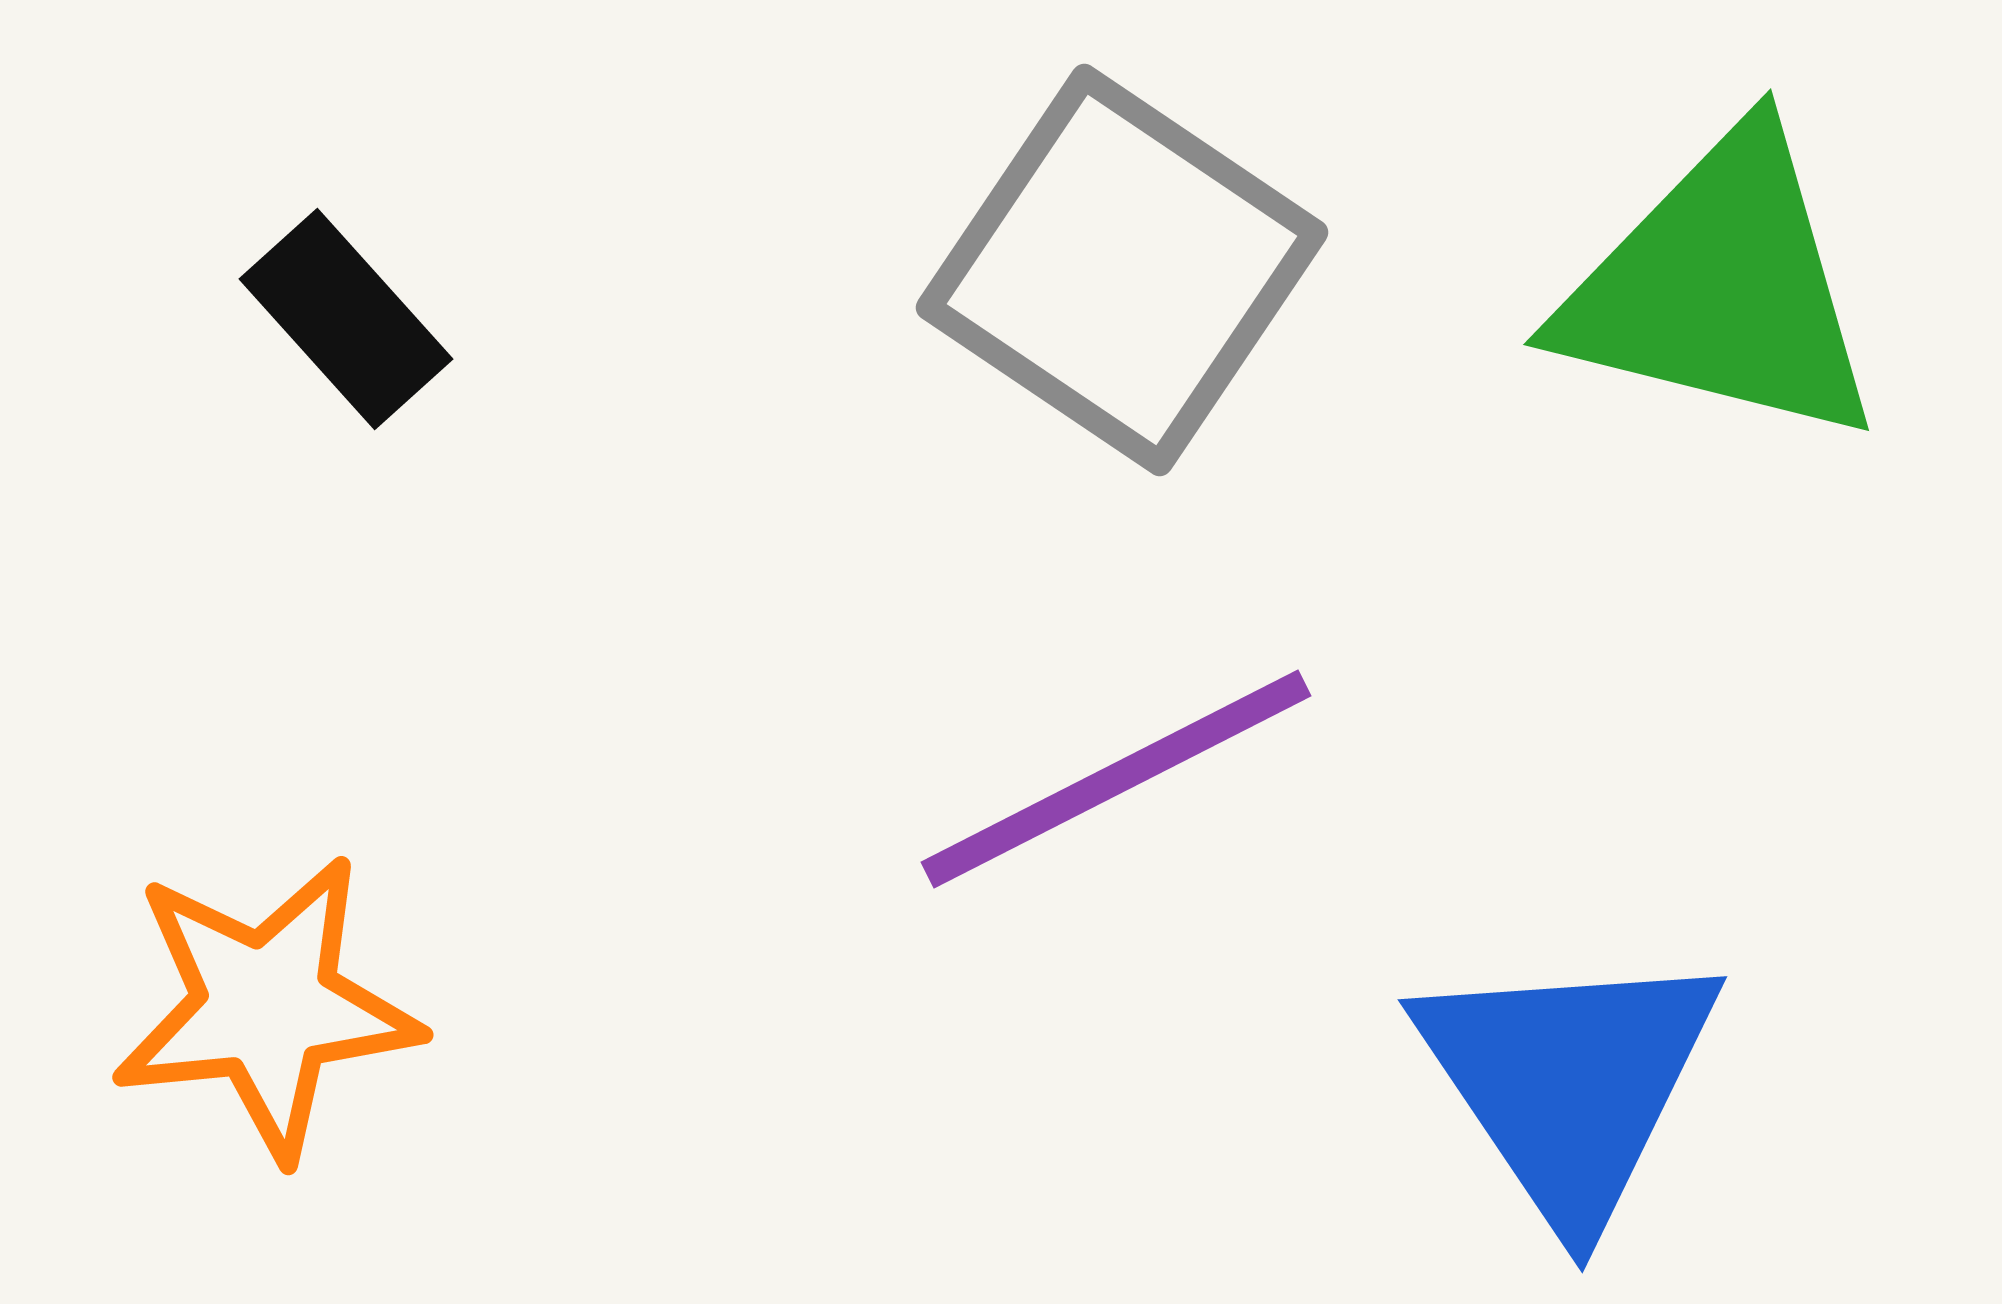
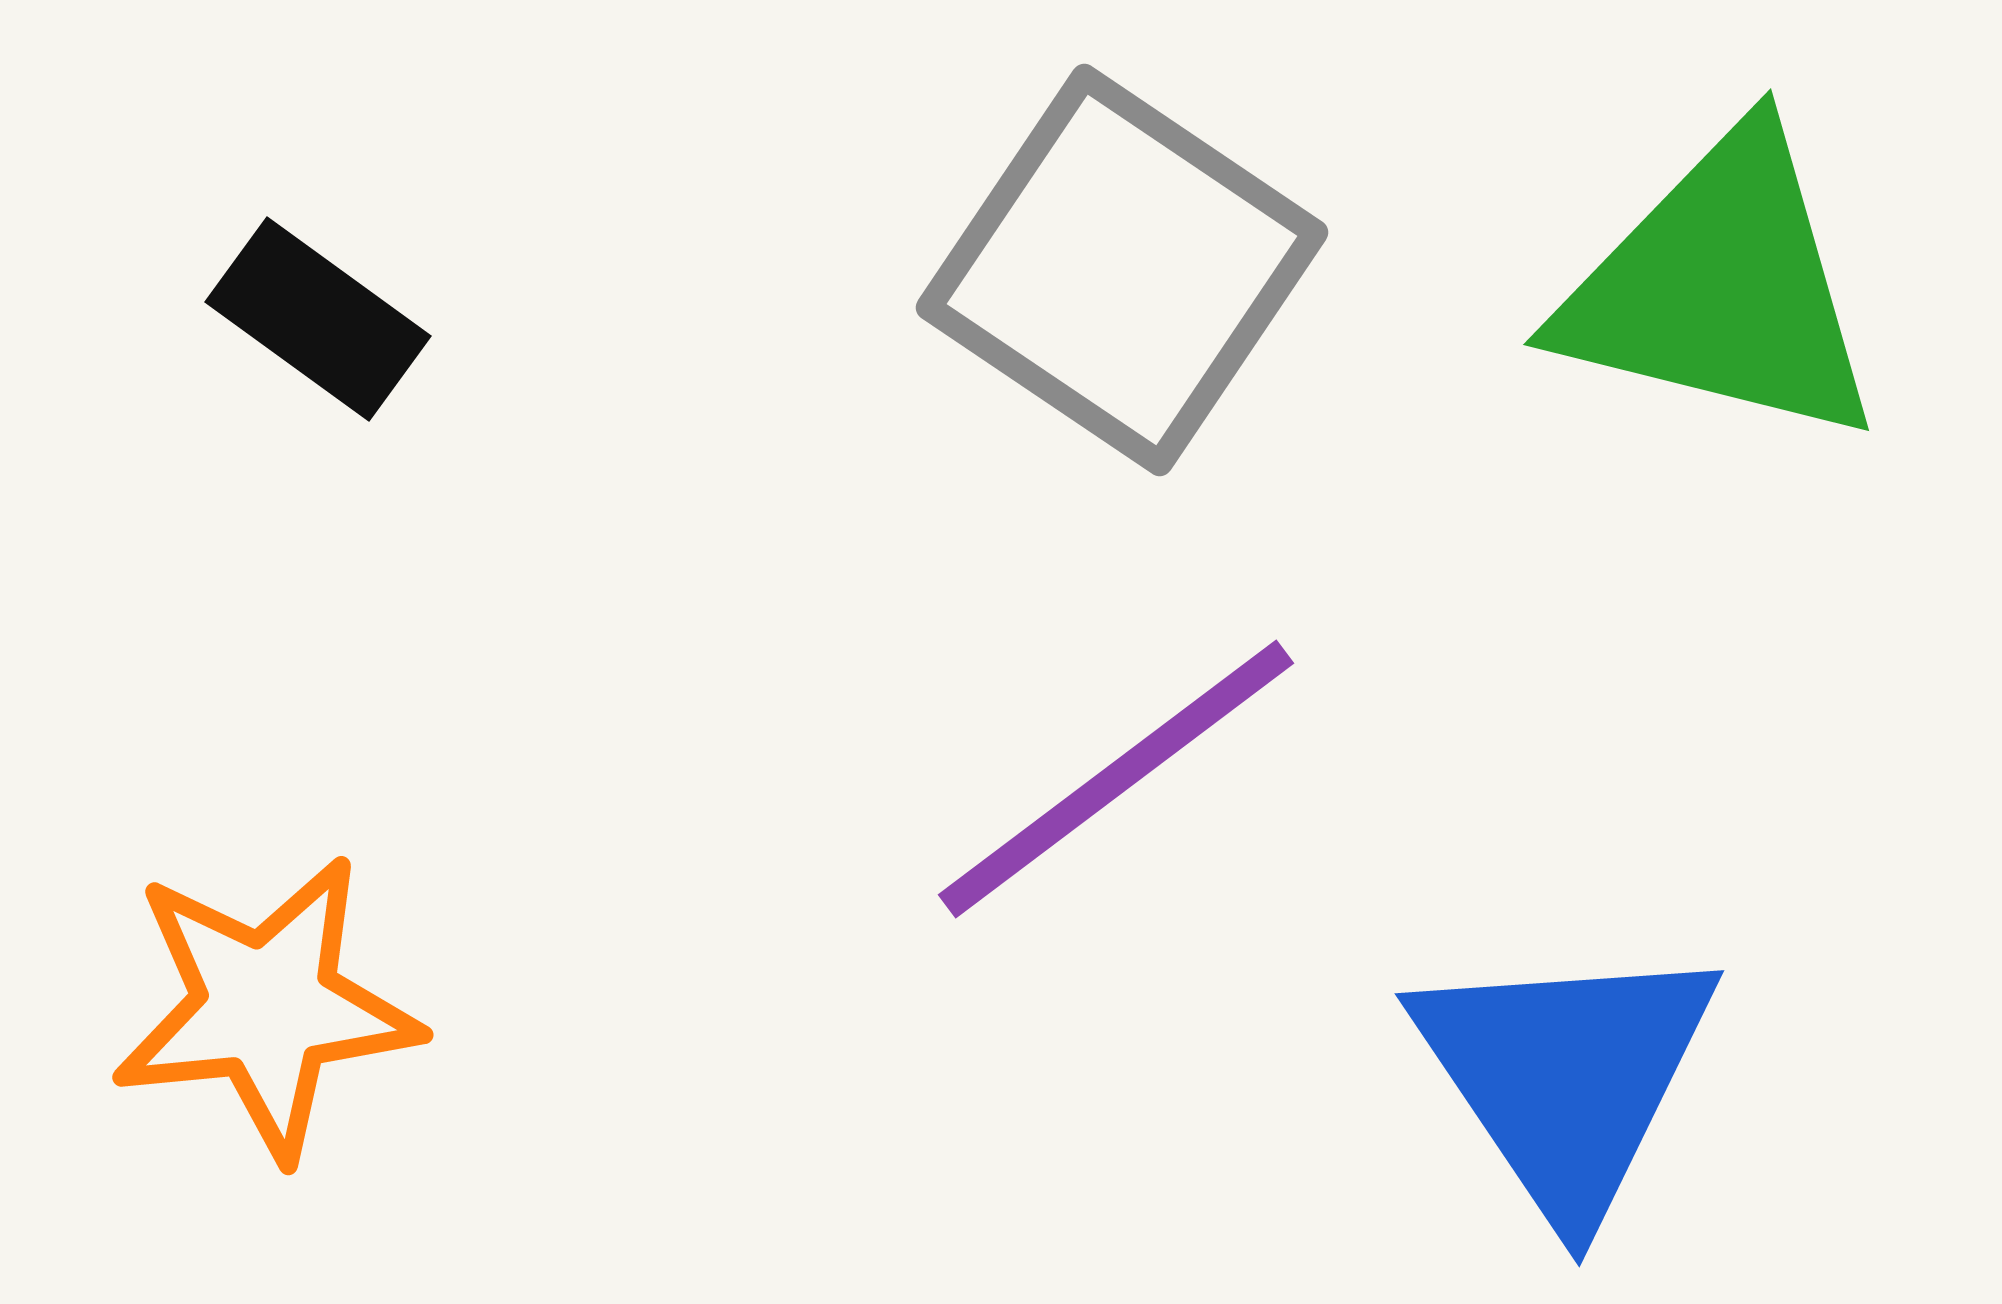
black rectangle: moved 28 px left; rotated 12 degrees counterclockwise
purple line: rotated 10 degrees counterclockwise
blue triangle: moved 3 px left, 6 px up
